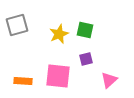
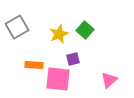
gray square: moved 2 px down; rotated 15 degrees counterclockwise
green square: rotated 30 degrees clockwise
purple square: moved 13 px left
pink square: moved 3 px down
orange rectangle: moved 11 px right, 16 px up
